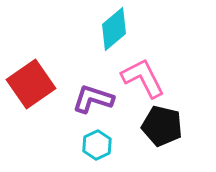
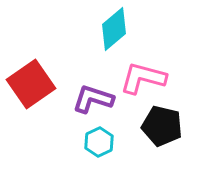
pink L-shape: rotated 48 degrees counterclockwise
cyan hexagon: moved 2 px right, 3 px up
